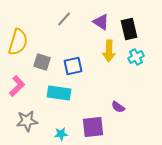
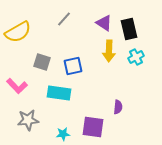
purple triangle: moved 3 px right, 1 px down
yellow semicircle: moved 10 px up; rotated 44 degrees clockwise
pink L-shape: rotated 90 degrees clockwise
purple semicircle: rotated 120 degrees counterclockwise
gray star: moved 1 px right, 1 px up
purple square: rotated 15 degrees clockwise
cyan star: moved 2 px right
